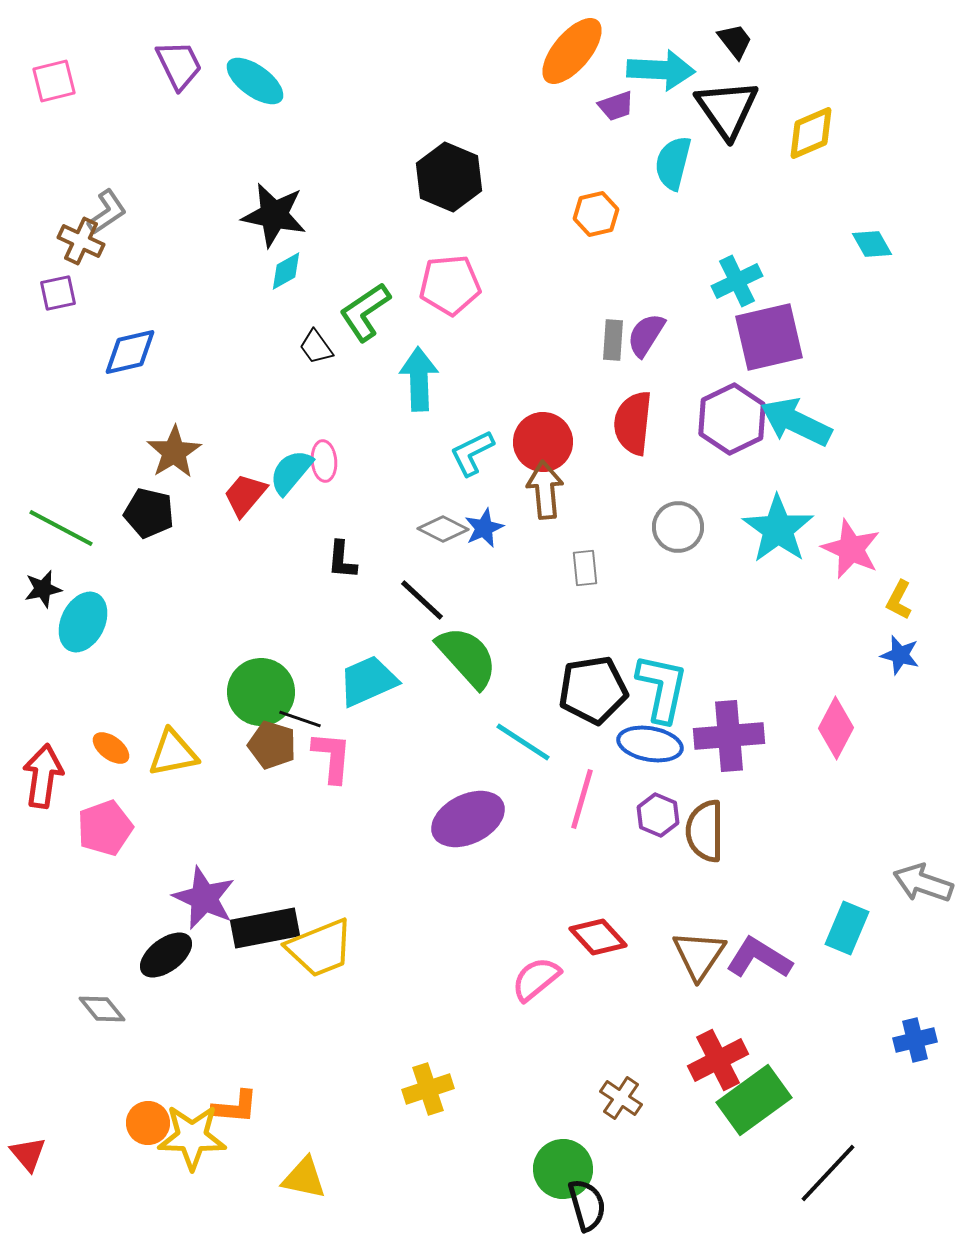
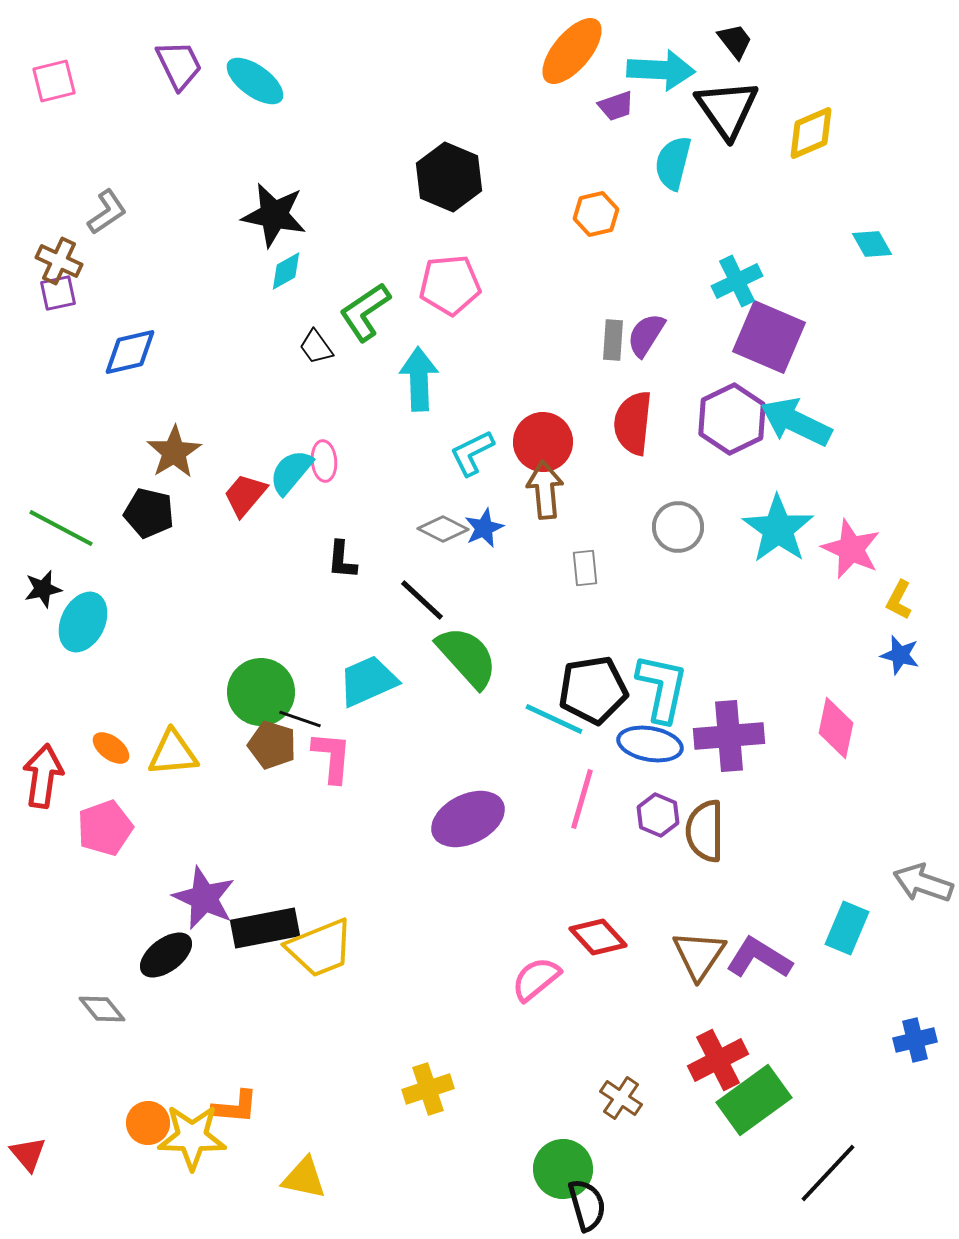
brown cross at (81, 241): moved 22 px left, 20 px down
purple square at (769, 337): rotated 36 degrees clockwise
pink diamond at (836, 728): rotated 16 degrees counterclockwise
cyan line at (523, 742): moved 31 px right, 23 px up; rotated 8 degrees counterclockwise
yellow triangle at (173, 753): rotated 6 degrees clockwise
